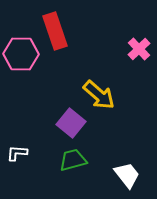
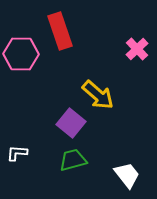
red rectangle: moved 5 px right
pink cross: moved 2 px left
yellow arrow: moved 1 px left
